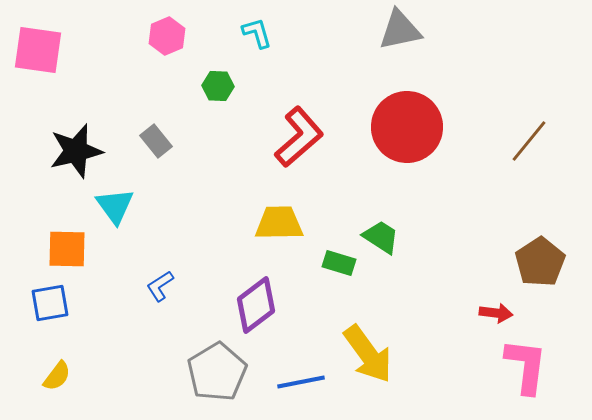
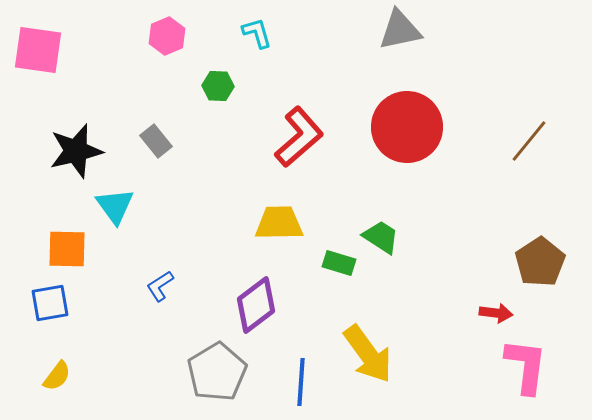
blue line: rotated 75 degrees counterclockwise
